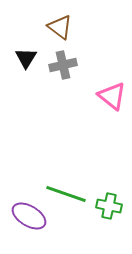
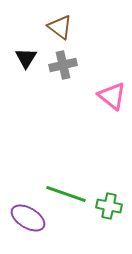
purple ellipse: moved 1 px left, 2 px down
